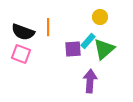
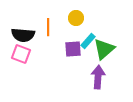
yellow circle: moved 24 px left, 1 px down
black semicircle: moved 3 px down; rotated 15 degrees counterclockwise
purple arrow: moved 8 px right, 4 px up
